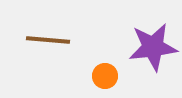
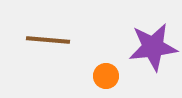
orange circle: moved 1 px right
